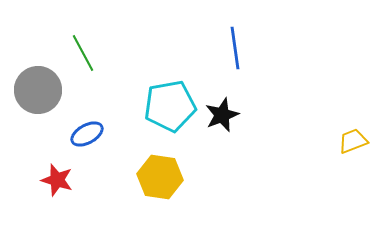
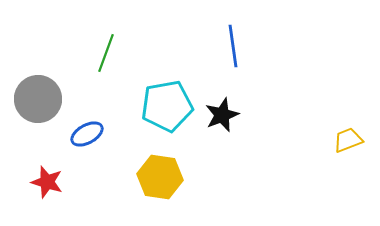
blue line: moved 2 px left, 2 px up
green line: moved 23 px right; rotated 48 degrees clockwise
gray circle: moved 9 px down
cyan pentagon: moved 3 px left
yellow trapezoid: moved 5 px left, 1 px up
red star: moved 10 px left, 2 px down
